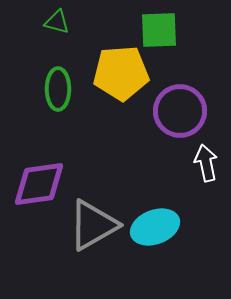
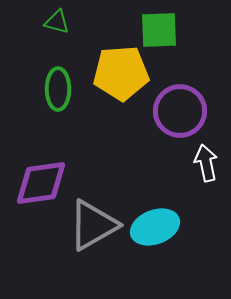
purple diamond: moved 2 px right, 1 px up
